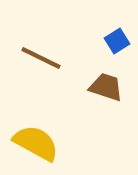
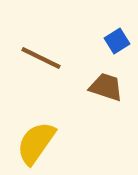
yellow semicircle: rotated 84 degrees counterclockwise
